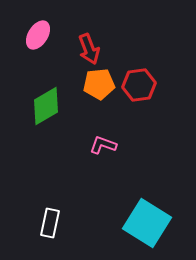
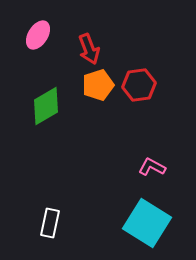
orange pentagon: moved 1 px left, 1 px down; rotated 12 degrees counterclockwise
pink L-shape: moved 49 px right, 22 px down; rotated 8 degrees clockwise
